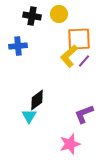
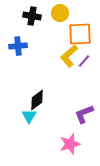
yellow circle: moved 1 px right, 1 px up
orange square: moved 1 px right, 5 px up
